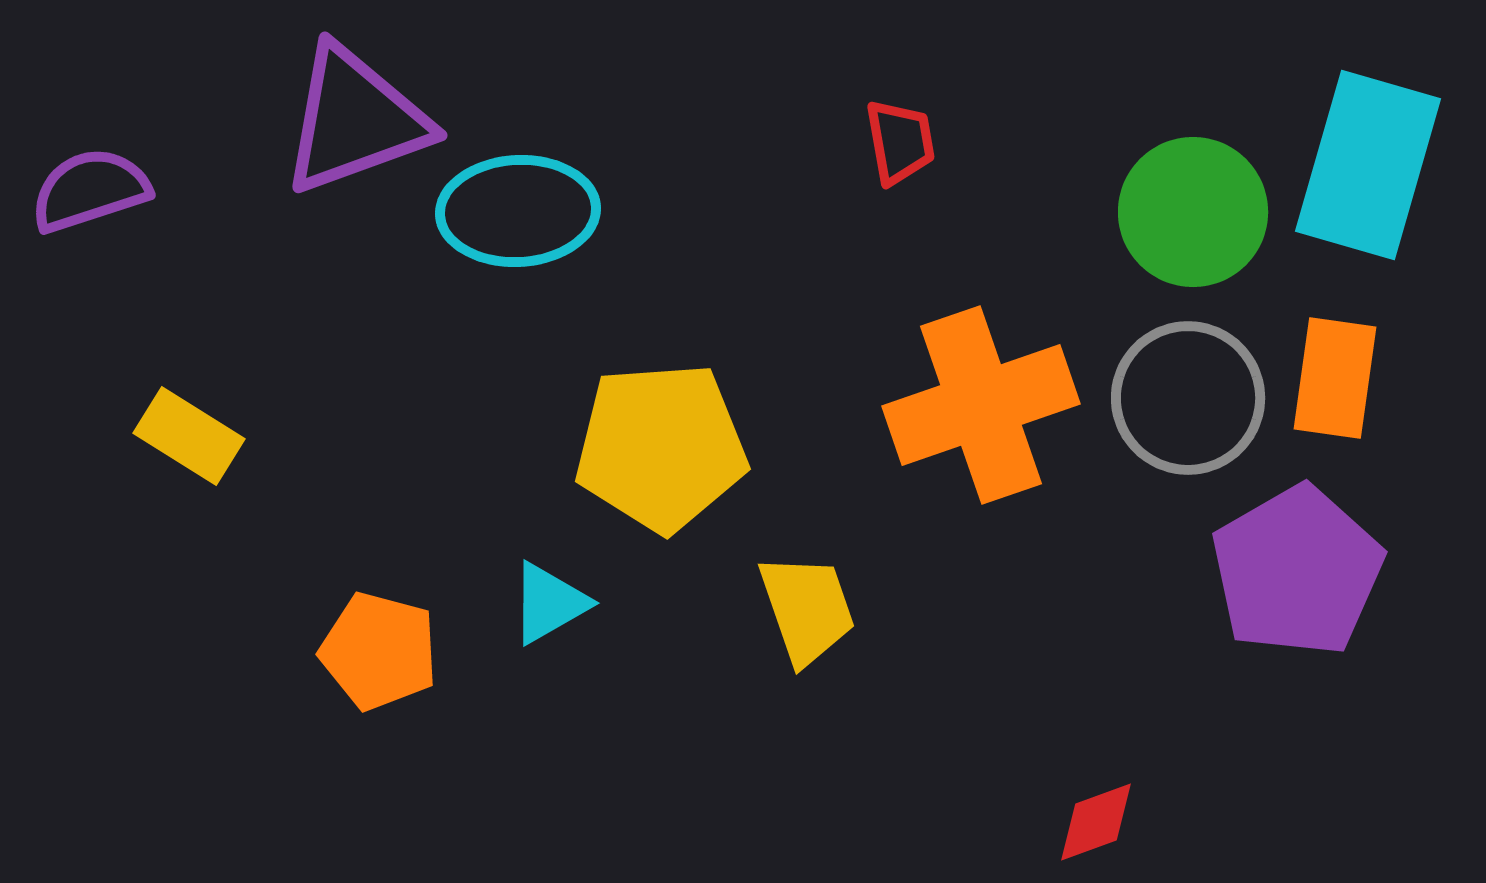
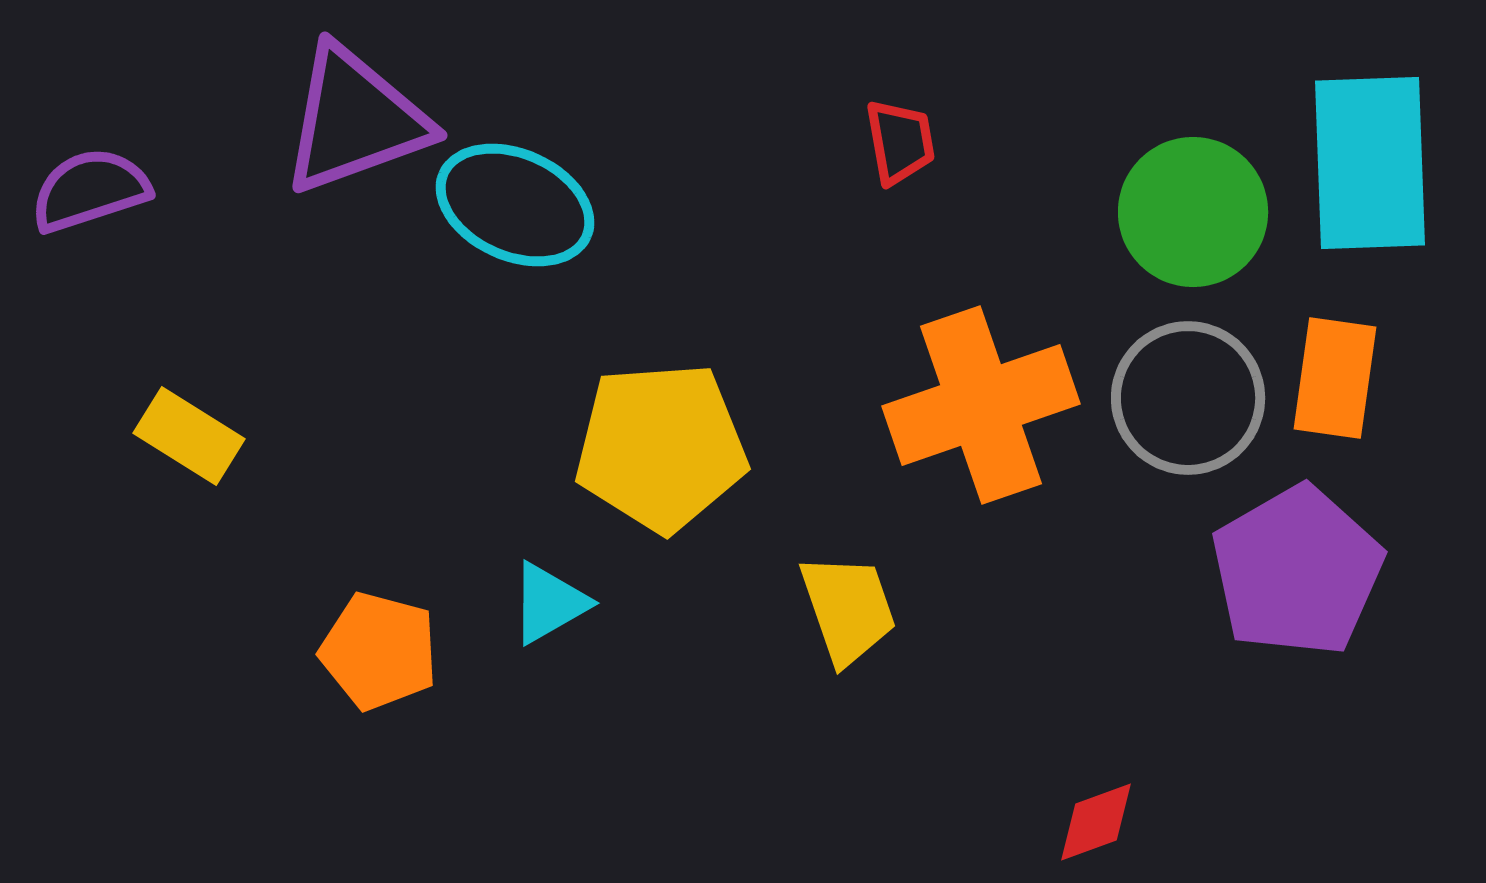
cyan rectangle: moved 2 px right, 2 px up; rotated 18 degrees counterclockwise
cyan ellipse: moved 3 px left, 6 px up; rotated 27 degrees clockwise
yellow trapezoid: moved 41 px right
